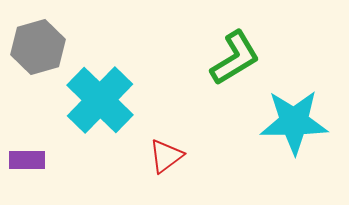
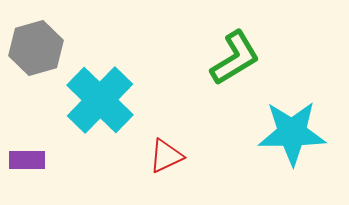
gray hexagon: moved 2 px left, 1 px down
cyan star: moved 2 px left, 11 px down
red triangle: rotated 12 degrees clockwise
